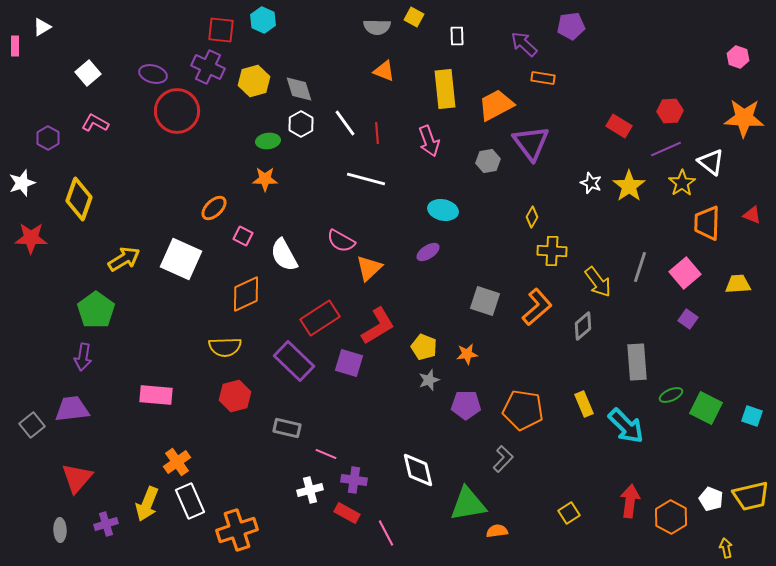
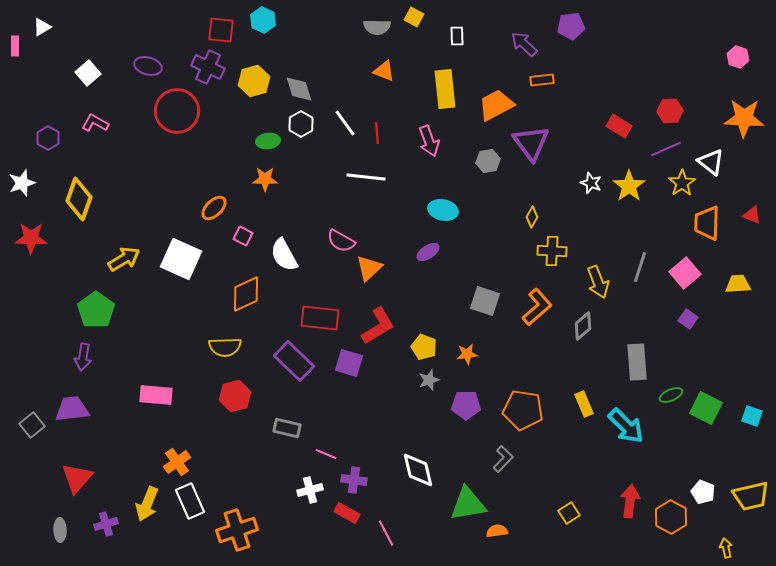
purple ellipse at (153, 74): moved 5 px left, 8 px up
orange rectangle at (543, 78): moved 1 px left, 2 px down; rotated 15 degrees counterclockwise
white line at (366, 179): moved 2 px up; rotated 9 degrees counterclockwise
yellow arrow at (598, 282): rotated 16 degrees clockwise
red rectangle at (320, 318): rotated 39 degrees clockwise
white pentagon at (711, 499): moved 8 px left, 7 px up
